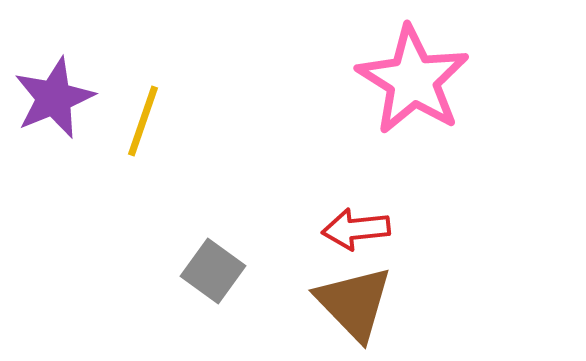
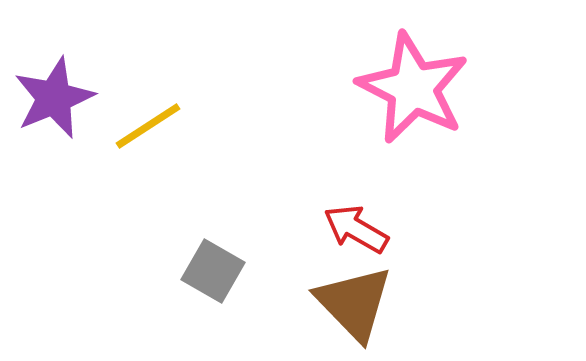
pink star: moved 8 px down; rotated 5 degrees counterclockwise
yellow line: moved 5 px right, 5 px down; rotated 38 degrees clockwise
red arrow: rotated 36 degrees clockwise
gray square: rotated 6 degrees counterclockwise
